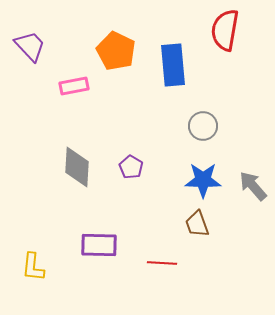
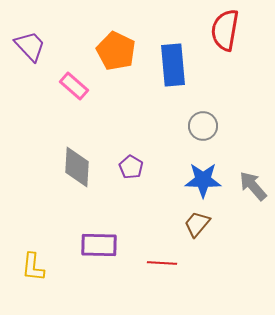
pink rectangle: rotated 52 degrees clockwise
brown trapezoid: rotated 60 degrees clockwise
